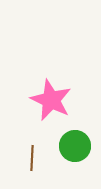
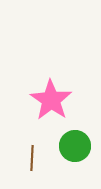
pink star: rotated 9 degrees clockwise
